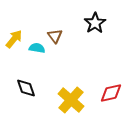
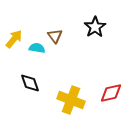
black star: moved 4 px down
black diamond: moved 4 px right, 5 px up
yellow cross: rotated 20 degrees counterclockwise
